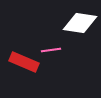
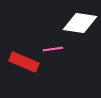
pink line: moved 2 px right, 1 px up
